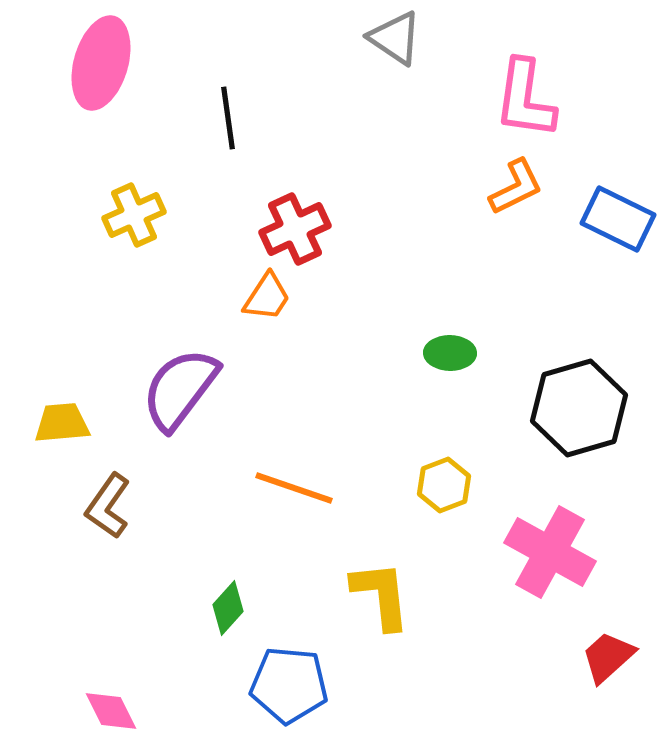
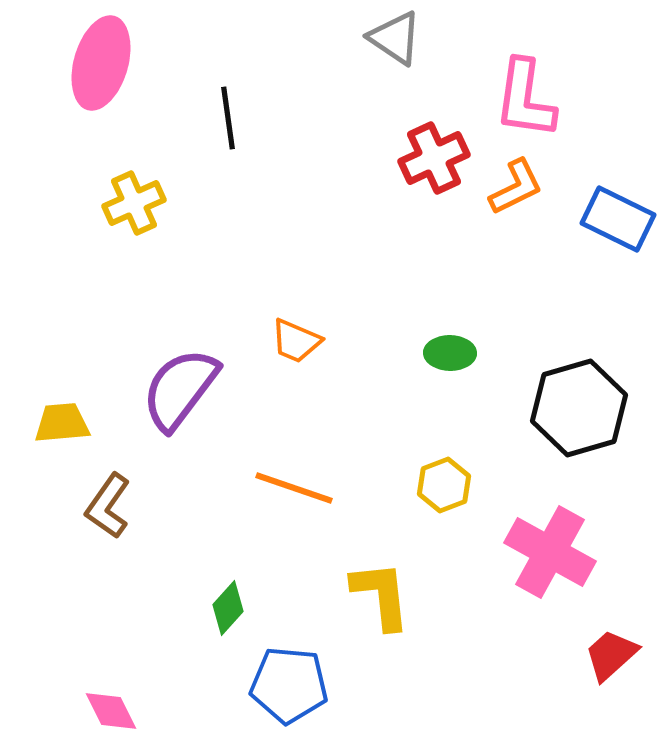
yellow cross: moved 12 px up
red cross: moved 139 px right, 71 px up
orange trapezoid: moved 29 px right, 44 px down; rotated 80 degrees clockwise
red trapezoid: moved 3 px right, 2 px up
